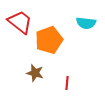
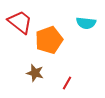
red line: rotated 24 degrees clockwise
